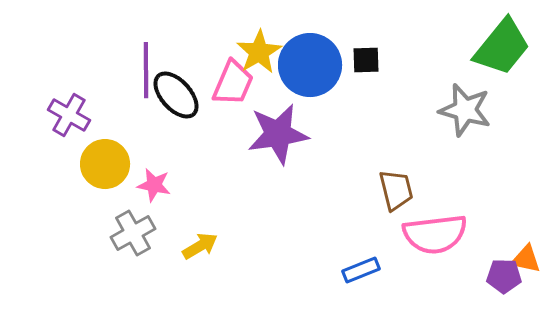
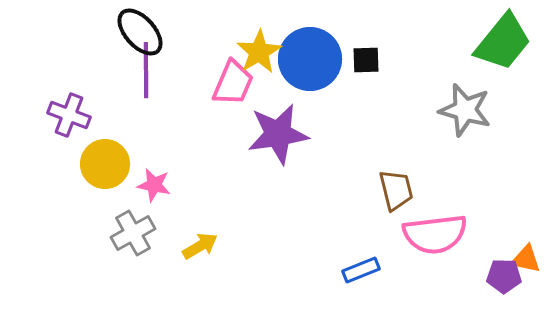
green trapezoid: moved 1 px right, 5 px up
blue circle: moved 6 px up
black ellipse: moved 36 px left, 63 px up
purple cross: rotated 9 degrees counterclockwise
